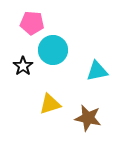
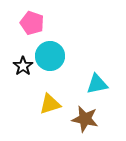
pink pentagon: rotated 15 degrees clockwise
cyan circle: moved 3 px left, 6 px down
cyan triangle: moved 13 px down
brown star: moved 3 px left, 1 px down
